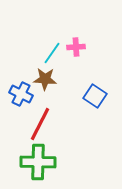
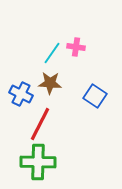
pink cross: rotated 12 degrees clockwise
brown star: moved 5 px right, 4 px down
